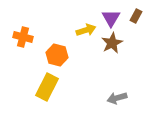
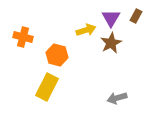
brown star: moved 1 px left
